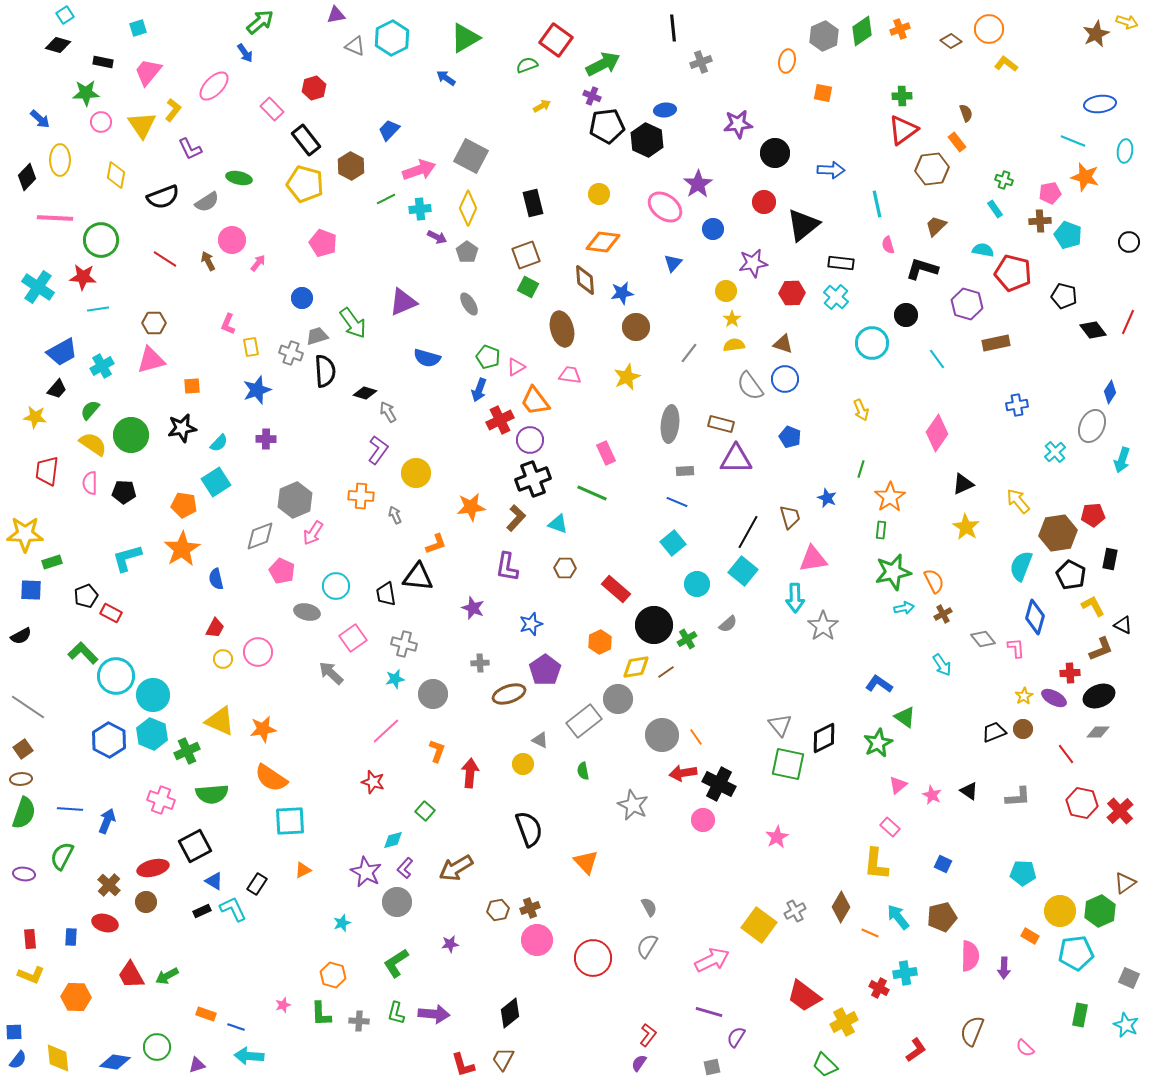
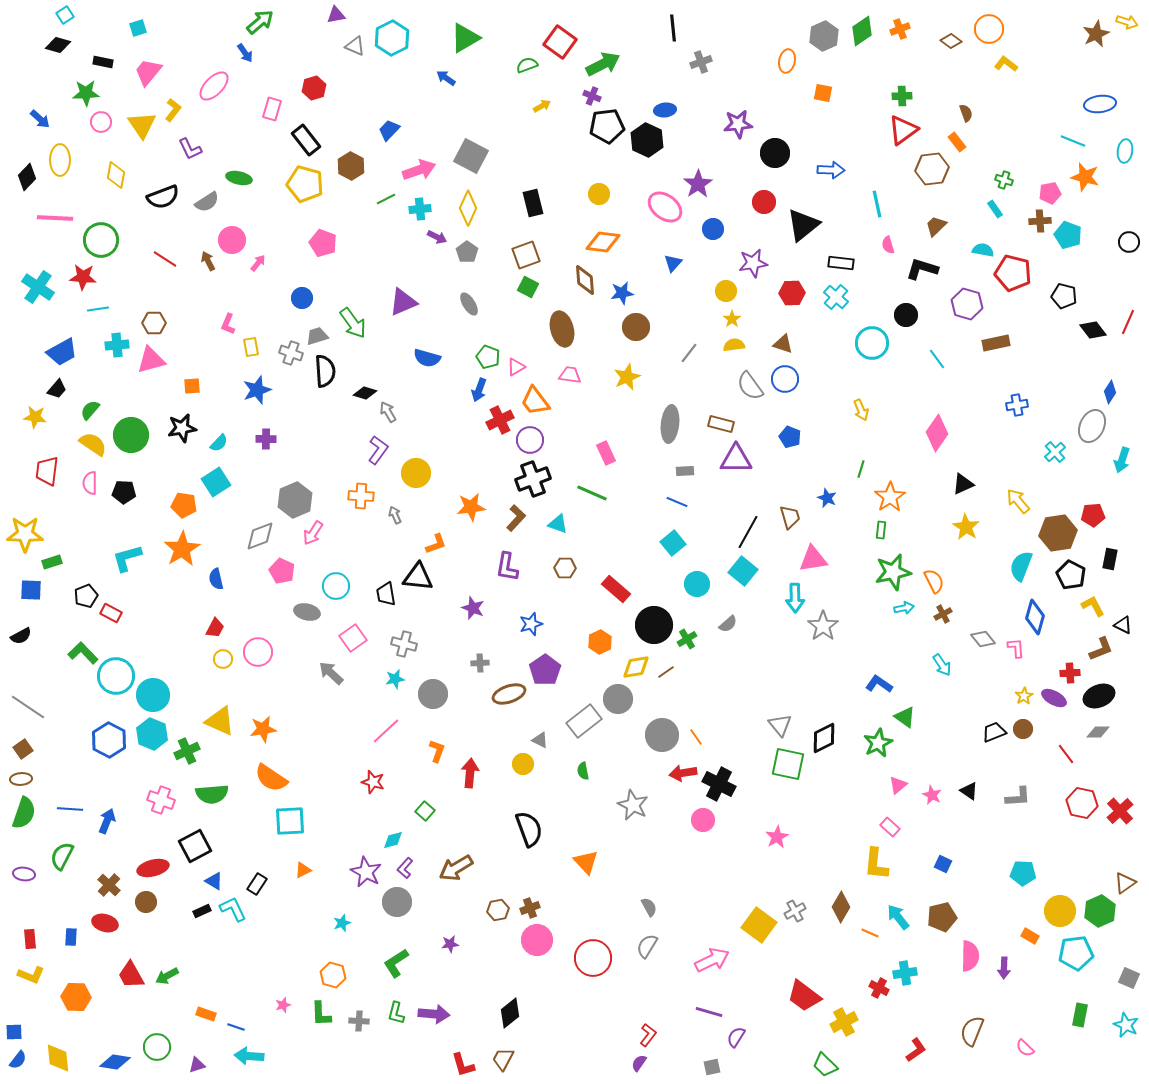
red square at (556, 40): moved 4 px right, 2 px down
pink rectangle at (272, 109): rotated 60 degrees clockwise
cyan cross at (102, 366): moved 15 px right, 21 px up; rotated 25 degrees clockwise
